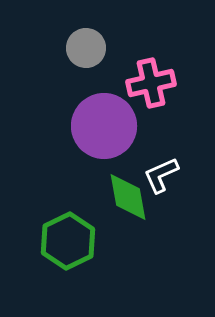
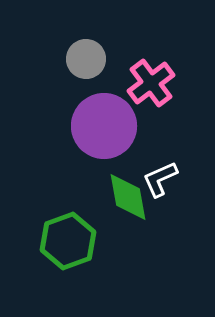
gray circle: moved 11 px down
pink cross: rotated 24 degrees counterclockwise
white L-shape: moved 1 px left, 4 px down
green hexagon: rotated 6 degrees clockwise
